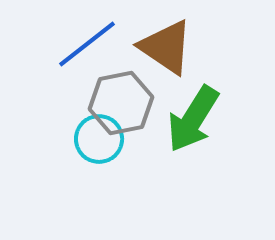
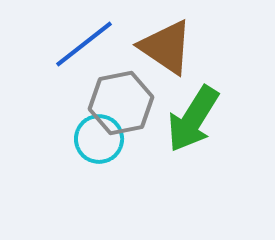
blue line: moved 3 px left
